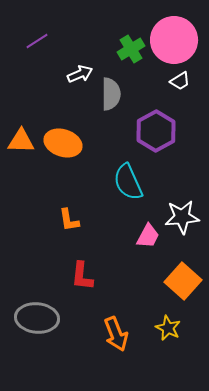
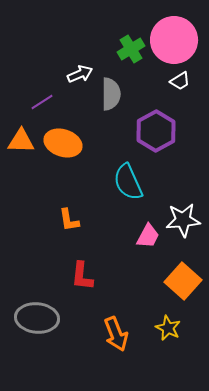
purple line: moved 5 px right, 61 px down
white star: moved 1 px right, 3 px down
